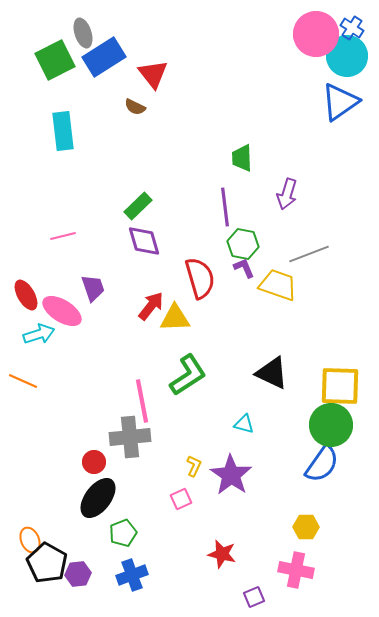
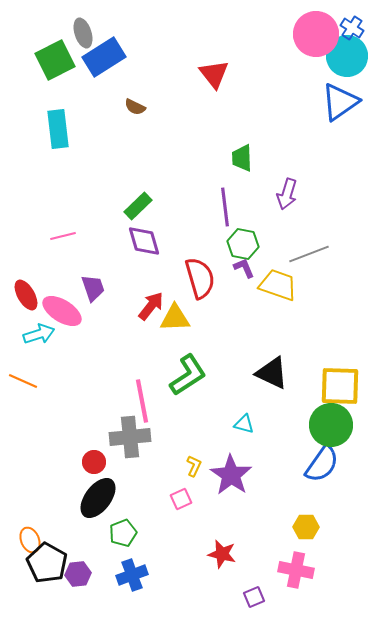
red triangle at (153, 74): moved 61 px right
cyan rectangle at (63, 131): moved 5 px left, 2 px up
